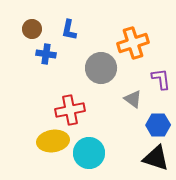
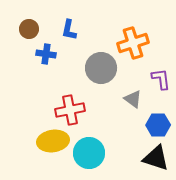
brown circle: moved 3 px left
